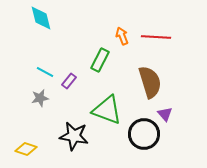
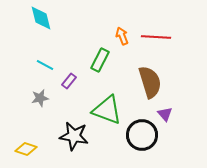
cyan line: moved 7 px up
black circle: moved 2 px left, 1 px down
